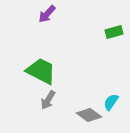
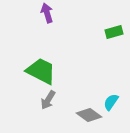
purple arrow: moved 1 px up; rotated 120 degrees clockwise
